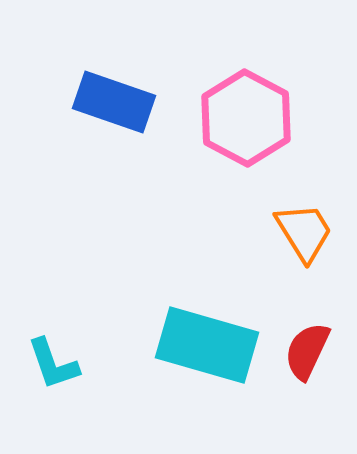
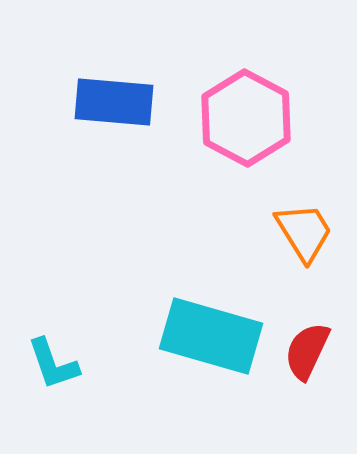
blue rectangle: rotated 14 degrees counterclockwise
cyan rectangle: moved 4 px right, 9 px up
